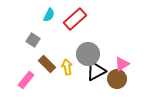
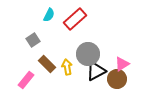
gray square: rotated 24 degrees clockwise
